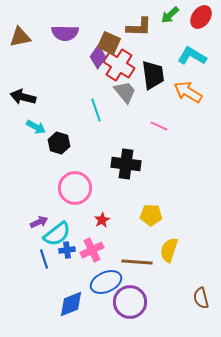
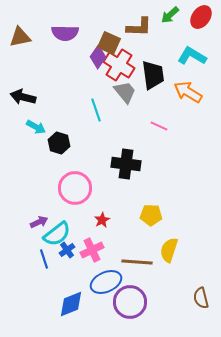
blue cross: rotated 28 degrees counterclockwise
